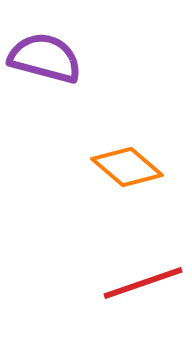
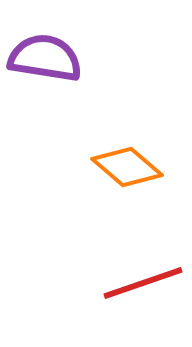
purple semicircle: rotated 6 degrees counterclockwise
